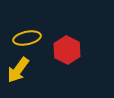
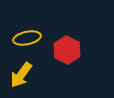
yellow arrow: moved 3 px right, 5 px down
